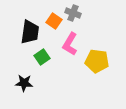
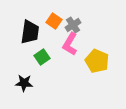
gray cross: moved 12 px down; rotated 35 degrees clockwise
yellow pentagon: rotated 15 degrees clockwise
